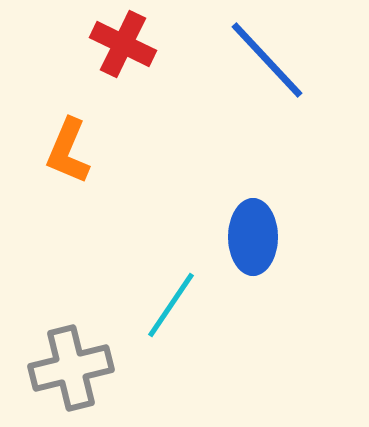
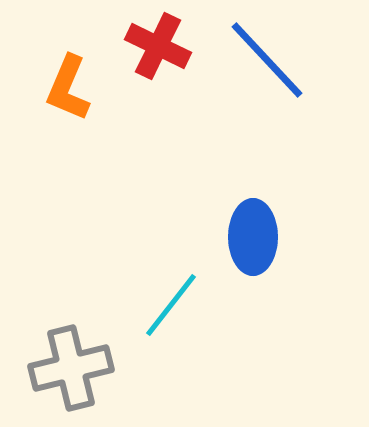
red cross: moved 35 px right, 2 px down
orange L-shape: moved 63 px up
cyan line: rotated 4 degrees clockwise
